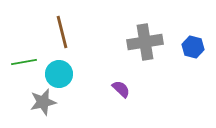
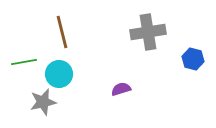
gray cross: moved 3 px right, 10 px up
blue hexagon: moved 12 px down
purple semicircle: rotated 60 degrees counterclockwise
